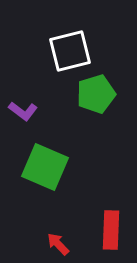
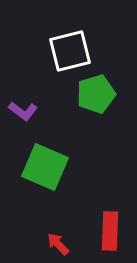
red rectangle: moved 1 px left, 1 px down
